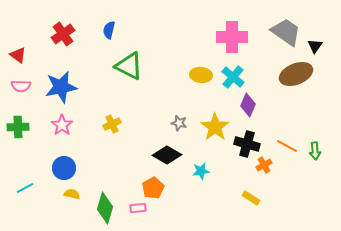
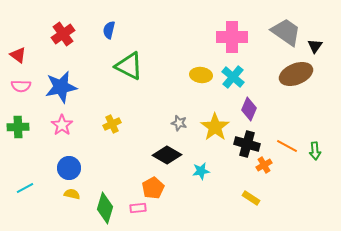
purple diamond: moved 1 px right, 4 px down
blue circle: moved 5 px right
